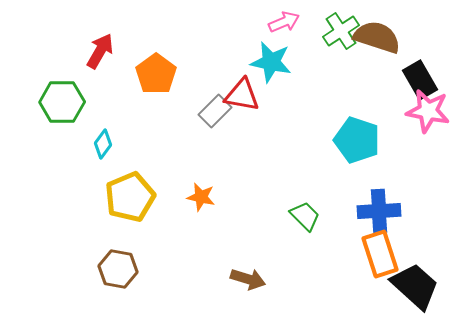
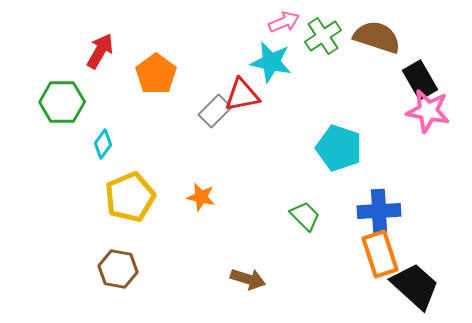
green cross: moved 18 px left, 5 px down
red triangle: rotated 21 degrees counterclockwise
cyan pentagon: moved 18 px left, 8 px down
